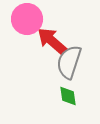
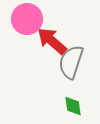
gray semicircle: moved 2 px right
green diamond: moved 5 px right, 10 px down
